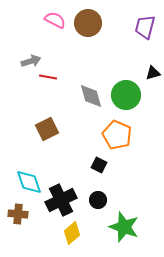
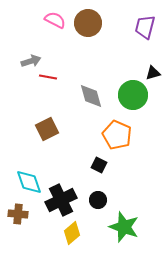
green circle: moved 7 px right
